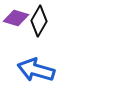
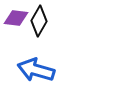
purple diamond: rotated 10 degrees counterclockwise
